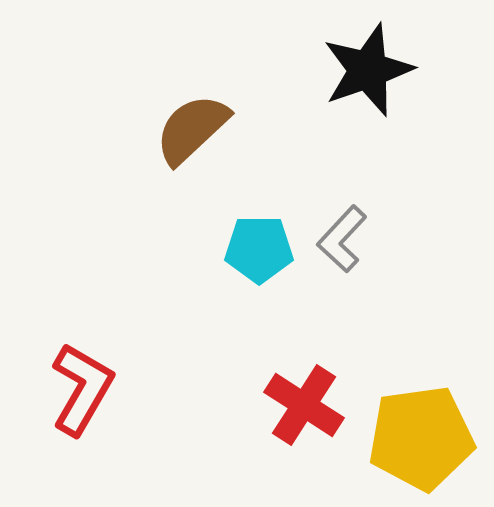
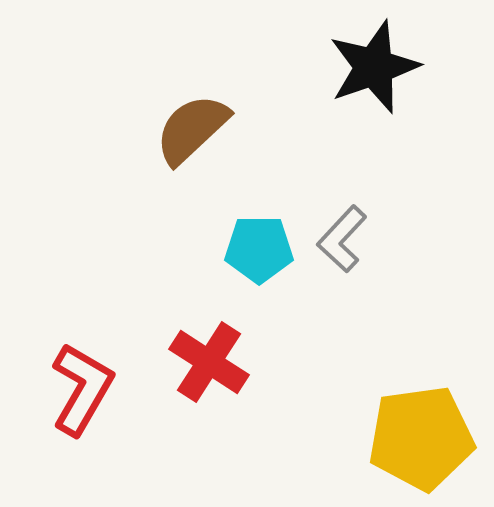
black star: moved 6 px right, 3 px up
red cross: moved 95 px left, 43 px up
